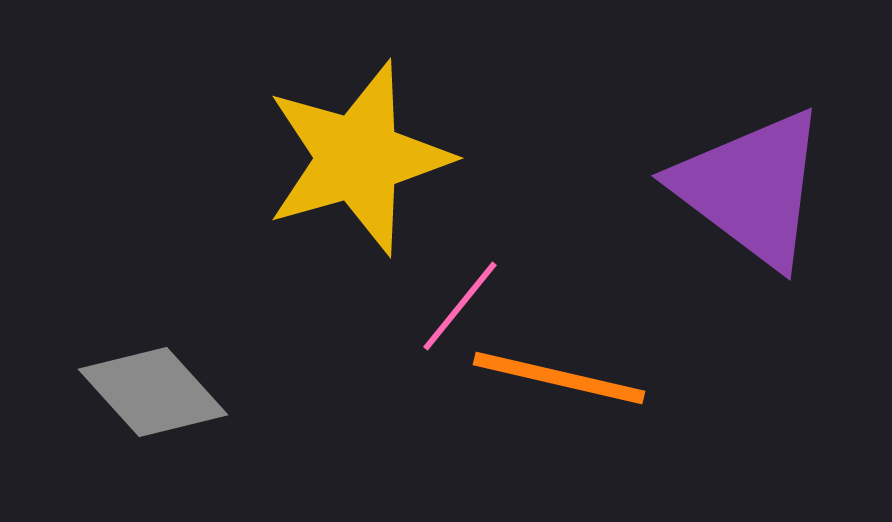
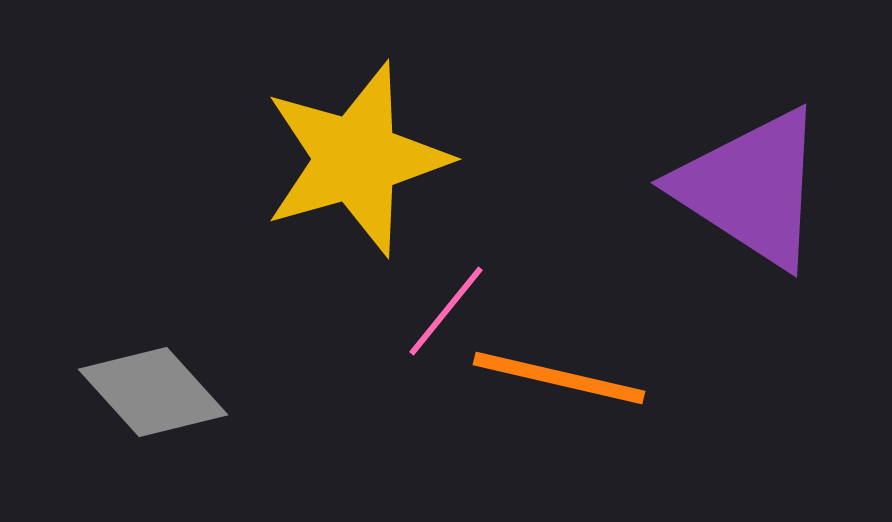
yellow star: moved 2 px left, 1 px down
purple triangle: rotated 4 degrees counterclockwise
pink line: moved 14 px left, 5 px down
